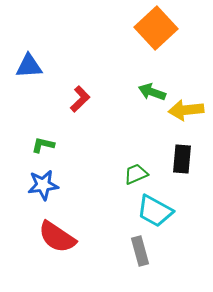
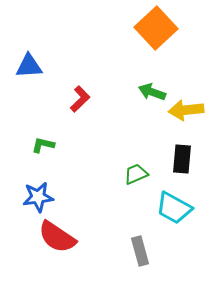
blue star: moved 5 px left, 12 px down
cyan trapezoid: moved 19 px right, 3 px up
